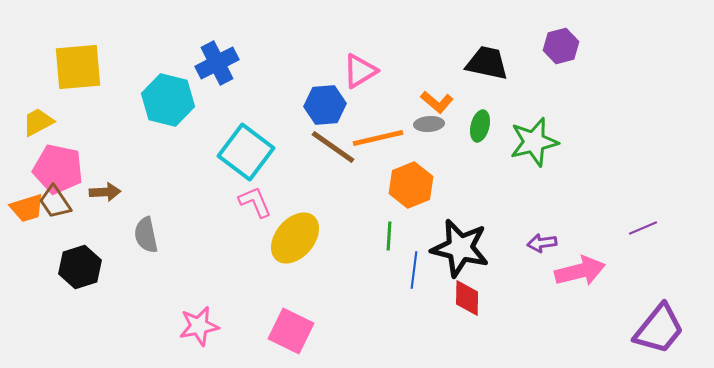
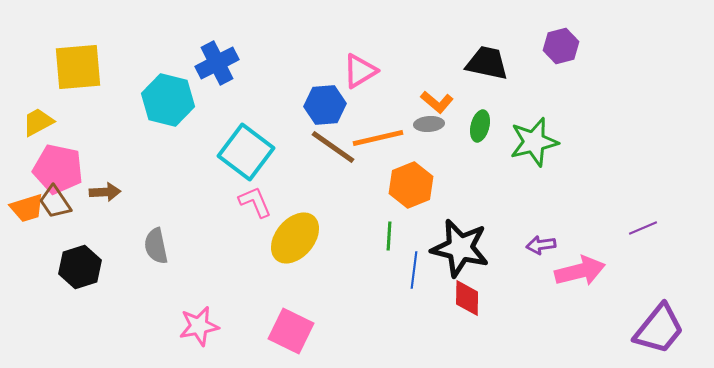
gray semicircle: moved 10 px right, 11 px down
purple arrow: moved 1 px left, 2 px down
